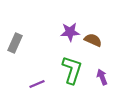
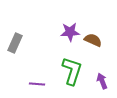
green L-shape: moved 1 px down
purple arrow: moved 4 px down
purple line: rotated 28 degrees clockwise
